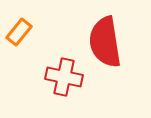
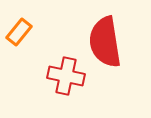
red cross: moved 2 px right, 1 px up
